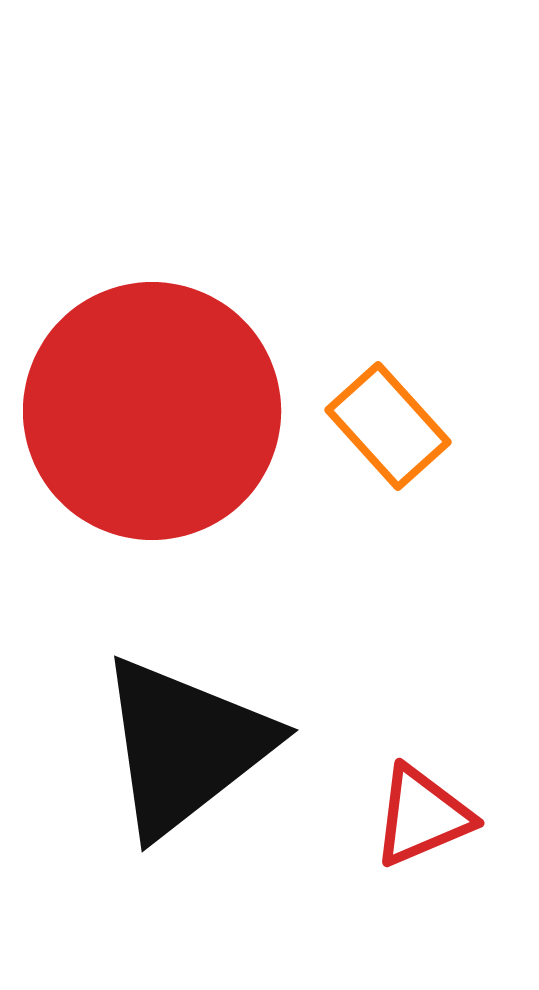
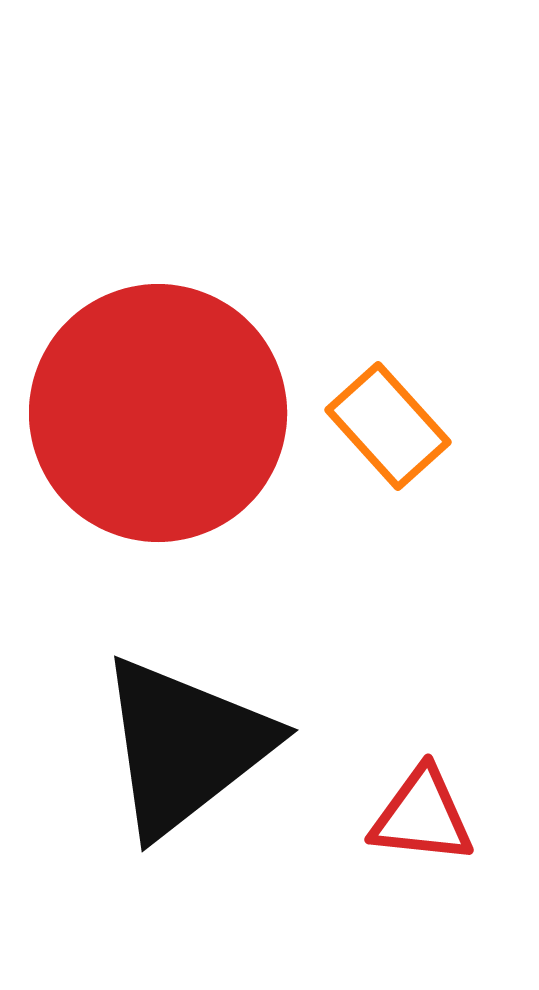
red circle: moved 6 px right, 2 px down
red triangle: rotated 29 degrees clockwise
